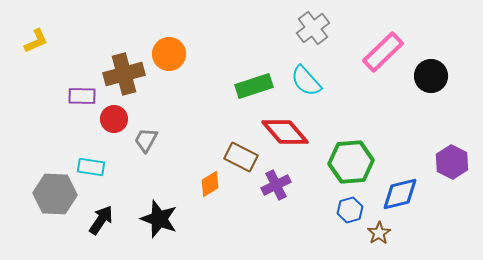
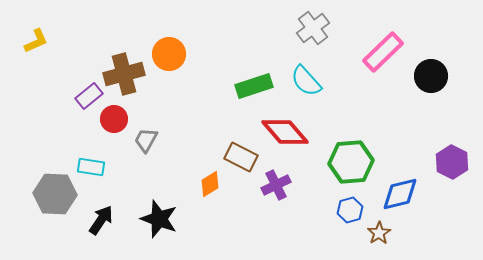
purple rectangle: moved 7 px right; rotated 40 degrees counterclockwise
